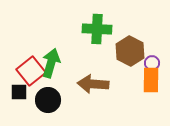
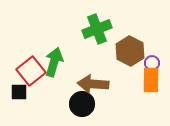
green cross: rotated 24 degrees counterclockwise
green arrow: moved 3 px right, 1 px up
black circle: moved 34 px right, 4 px down
